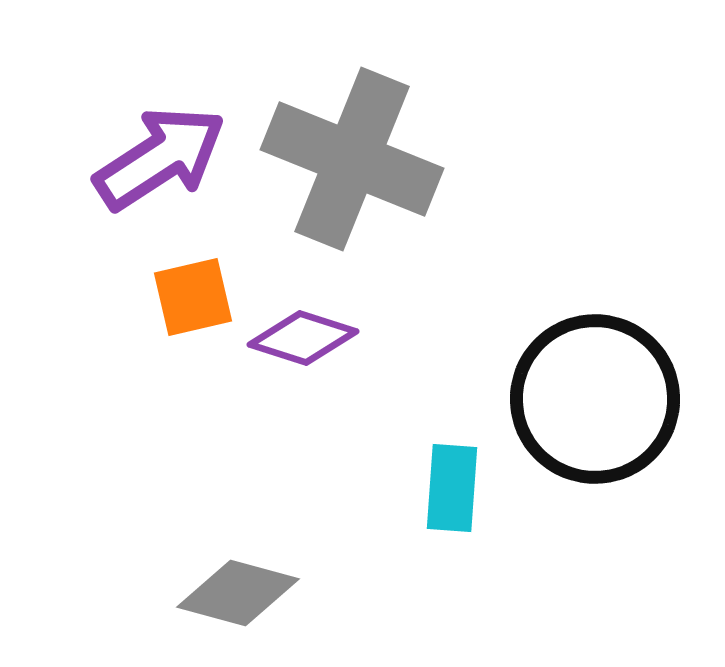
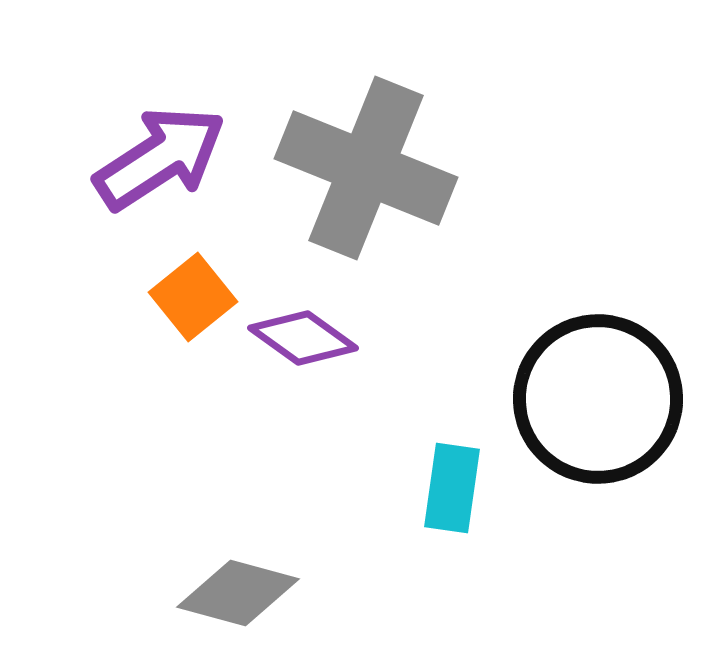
gray cross: moved 14 px right, 9 px down
orange square: rotated 26 degrees counterclockwise
purple diamond: rotated 18 degrees clockwise
black circle: moved 3 px right
cyan rectangle: rotated 4 degrees clockwise
